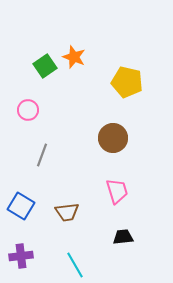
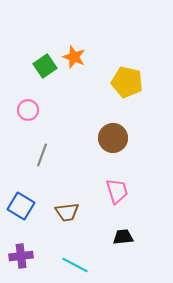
cyan line: rotated 32 degrees counterclockwise
